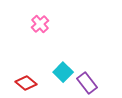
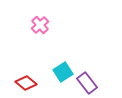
pink cross: moved 1 px down
cyan square: rotated 12 degrees clockwise
